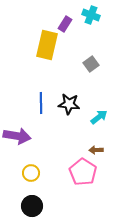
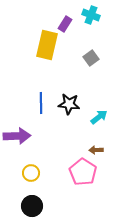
gray square: moved 6 px up
purple arrow: rotated 12 degrees counterclockwise
